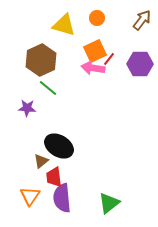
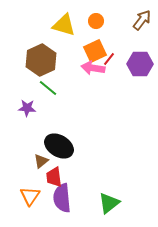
orange circle: moved 1 px left, 3 px down
